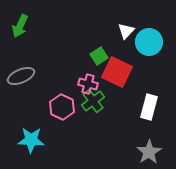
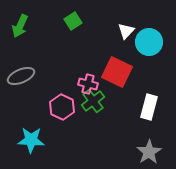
green square: moved 26 px left, 35 px up
